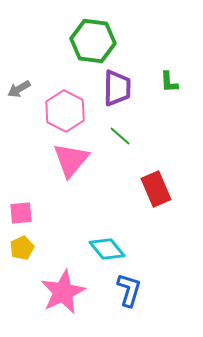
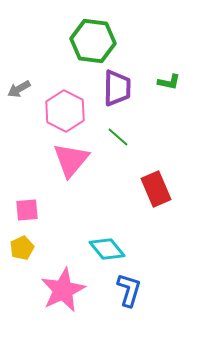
green L-shape: rotated 75 degrees counterclockwise
green line: moved 2 px left, 1 px down
pink square: moved 6 px right, 3 px up
pink star: moved 2 px up
